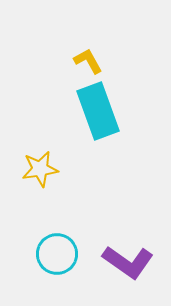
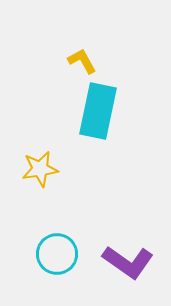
yellow L-shape: moved 6 px left
cyan rectangle: rotated 32 degrees clockwise
